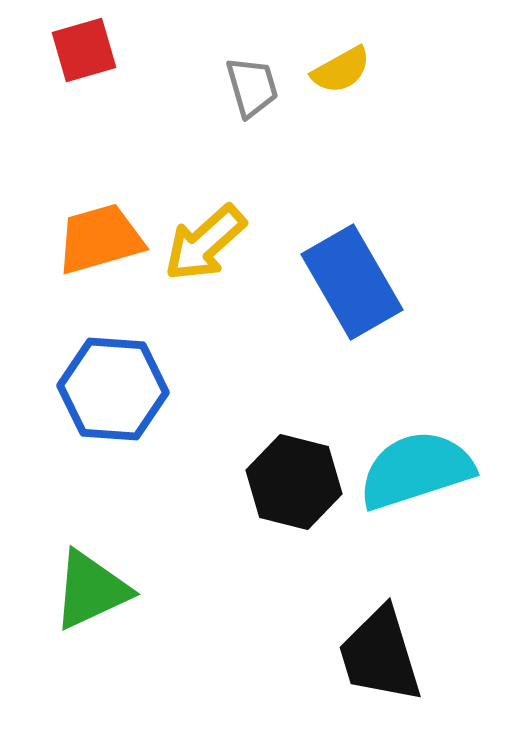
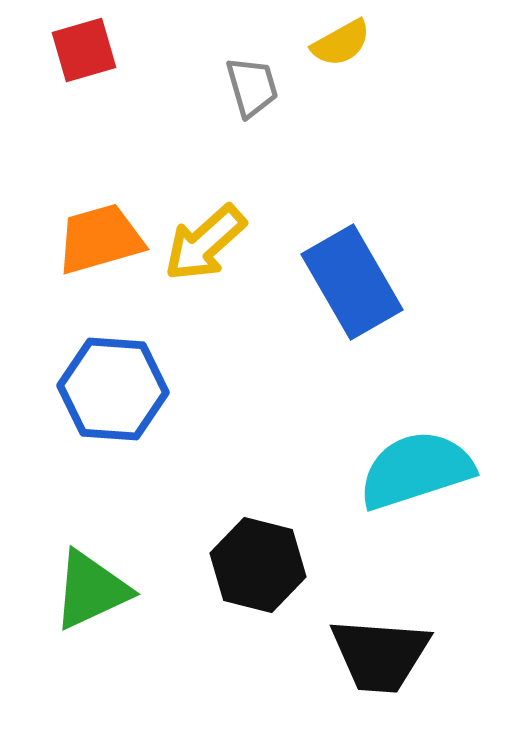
yellow semicircle: moved 27 px up
black hexagon: moved 36 px left, 83 px down
black trapezoid: rotated 69 degrees counterclockwise
